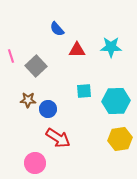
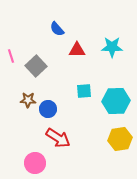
cyan star: moved 1 px right
